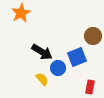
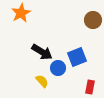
brown circle: moved 16 px up
yellow semicircle: moved 2 px down
